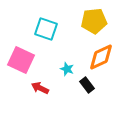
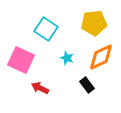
yellow pentagon: moved 2 px down
cyan square: rotated 15 degrees clockwise
cyan star: moved 11 px up
